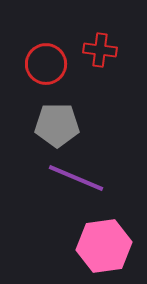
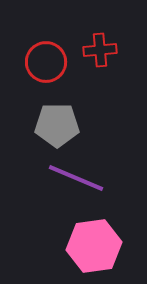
red cross: rotated 12 degrees counterclockwise
red circle: moved 2 px up
pink hexagon: moved 10 px left
